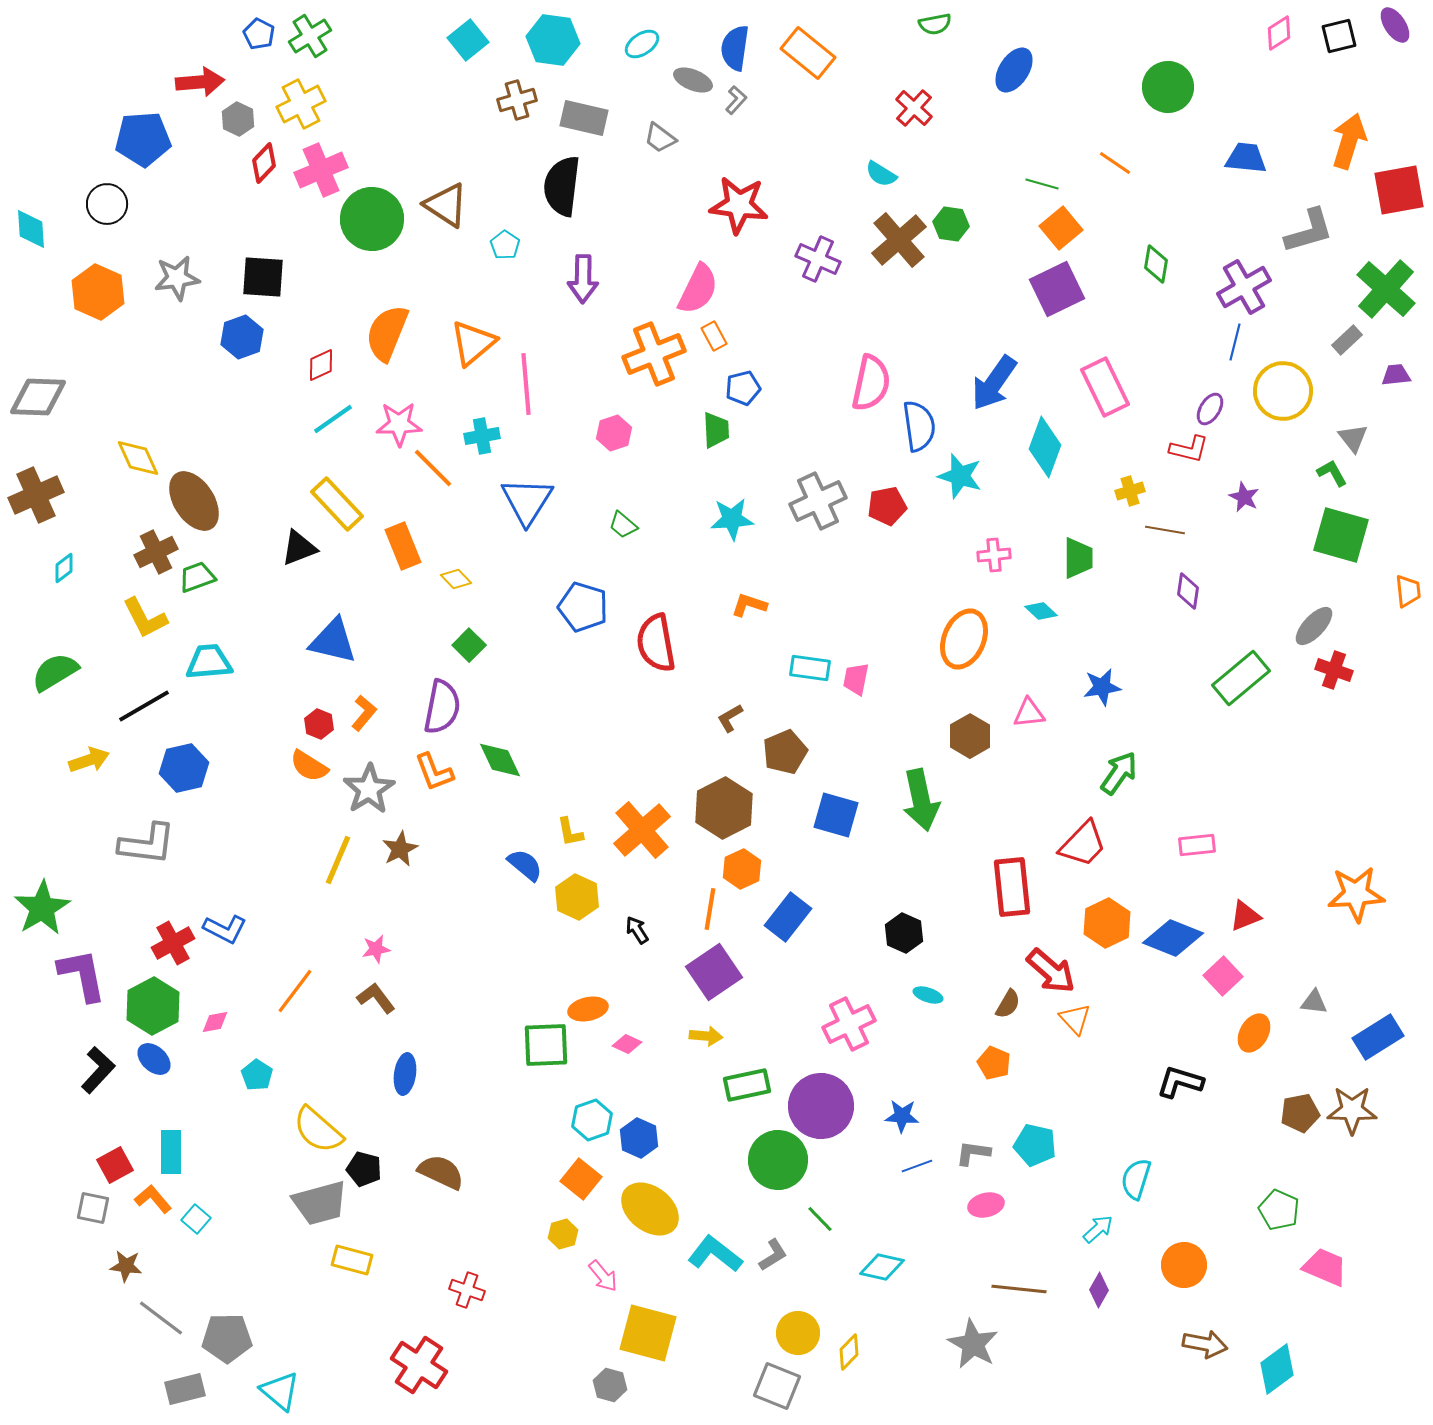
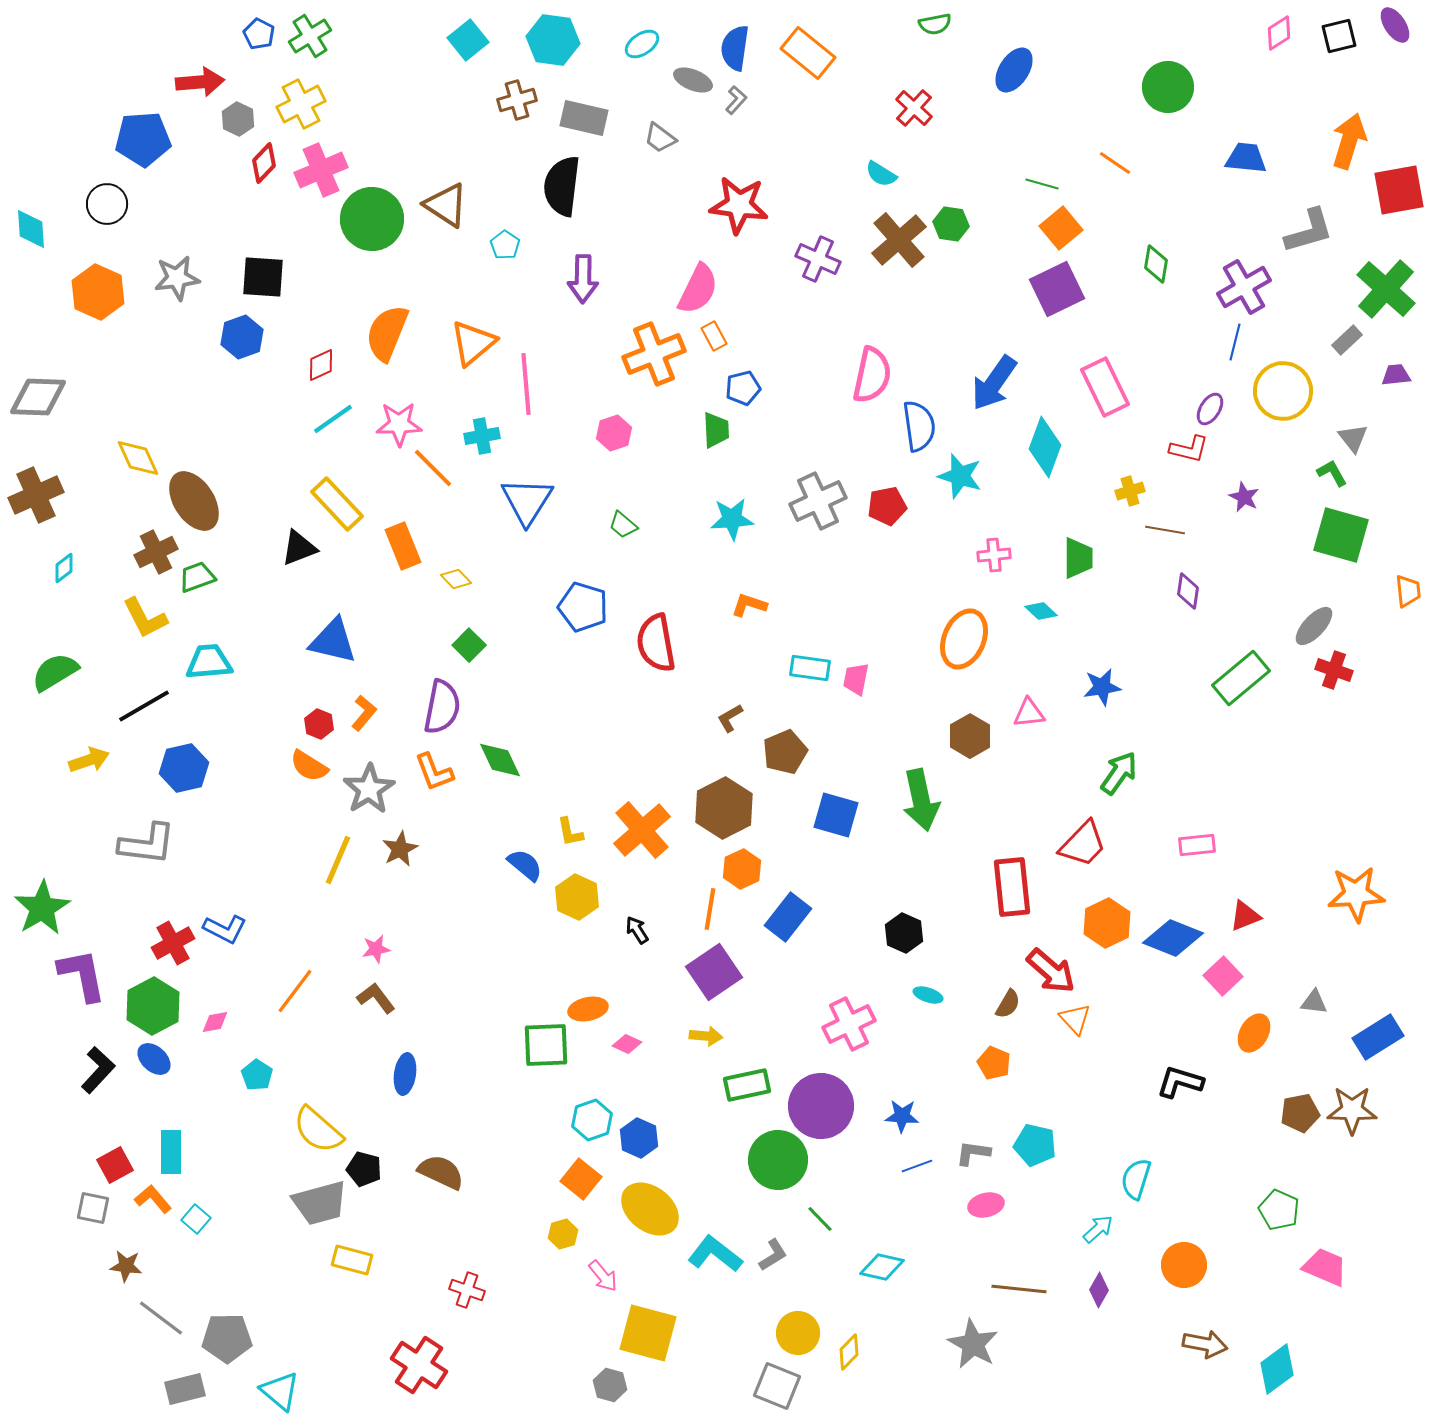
pink semicircle at (871, 383): moved 1 px right, 8 px up
